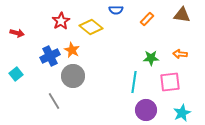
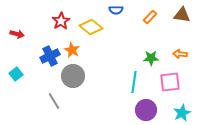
orange rectangle: moved 3 px right, 2 px up
red arrow: moved 1 px down
